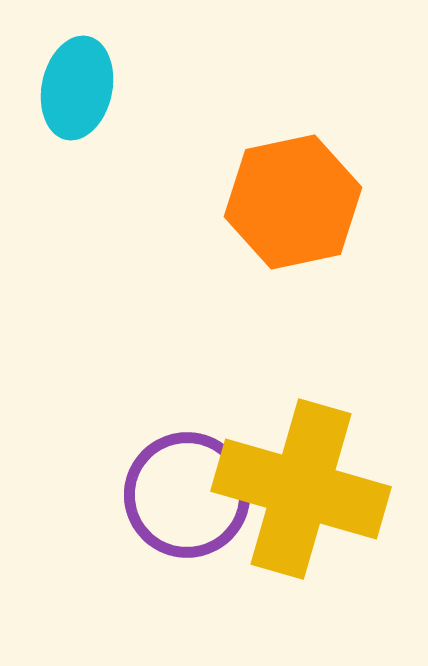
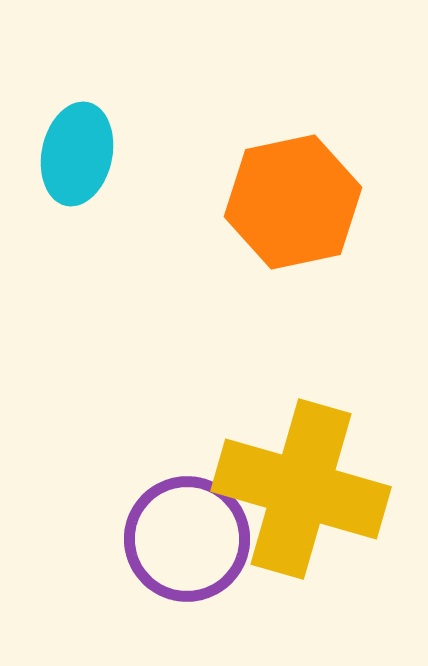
cyan ellipse: moved 66 px down
purple circle: moved 44 px down
